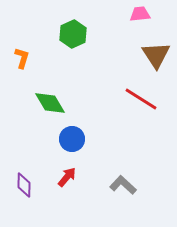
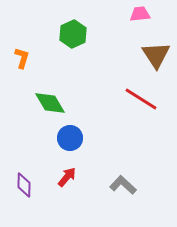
blue circle: moved 2 px left, 1 px up
